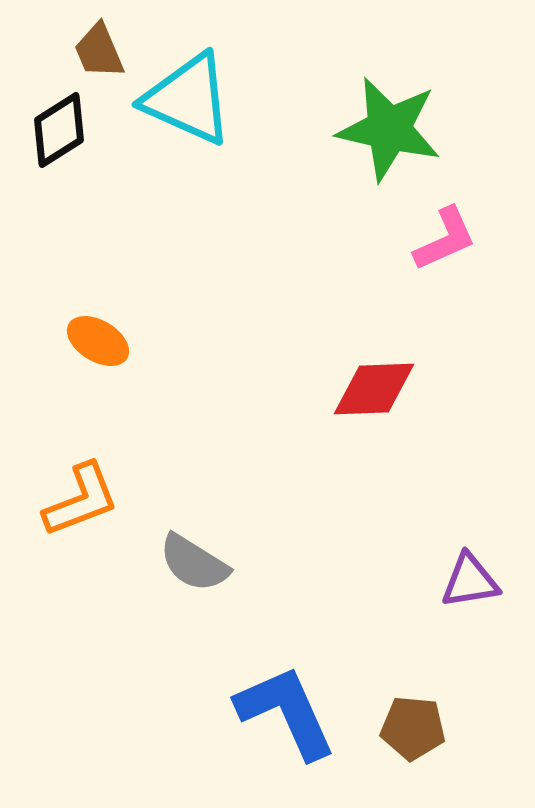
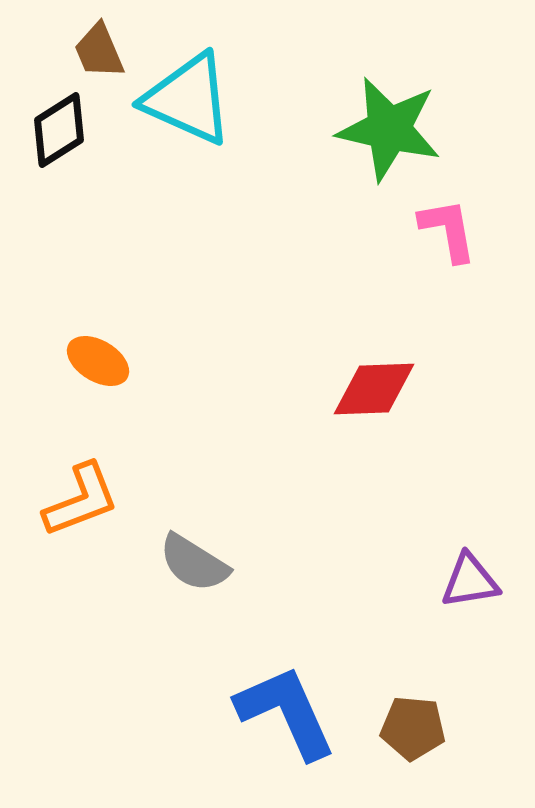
pink L-shape: moved 3 px right, 9 px up; rotated 76 degrees counterclockwise
orange ellipse: moved 20 px down
